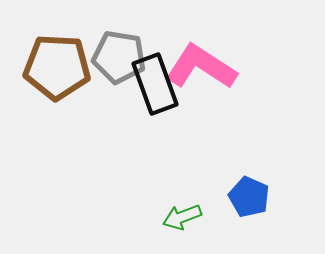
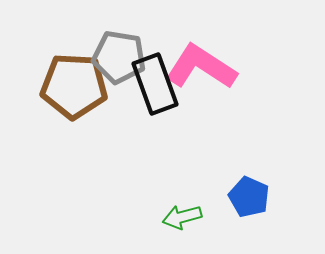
brown pentagon: moved 17 px right, 19 px down
green arrow: rotated 6 degrees clockwise
